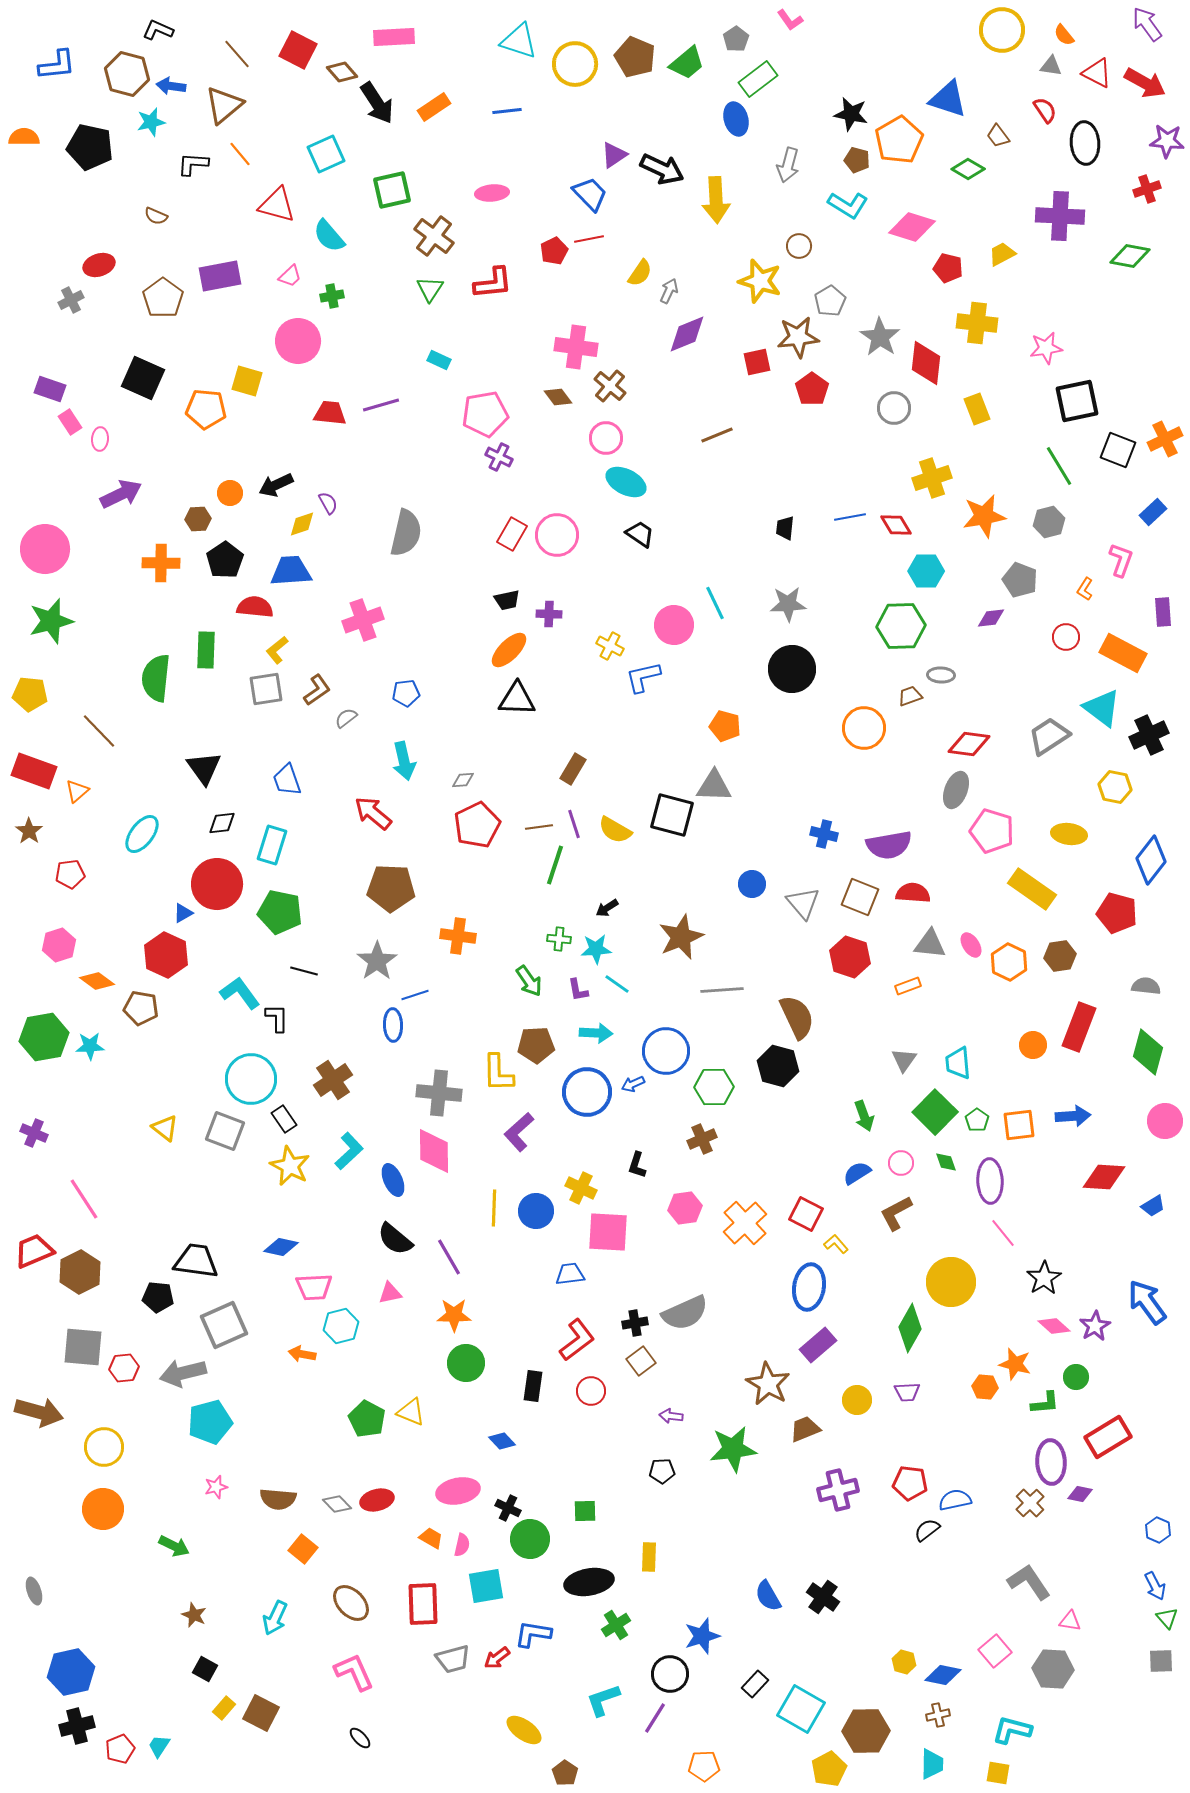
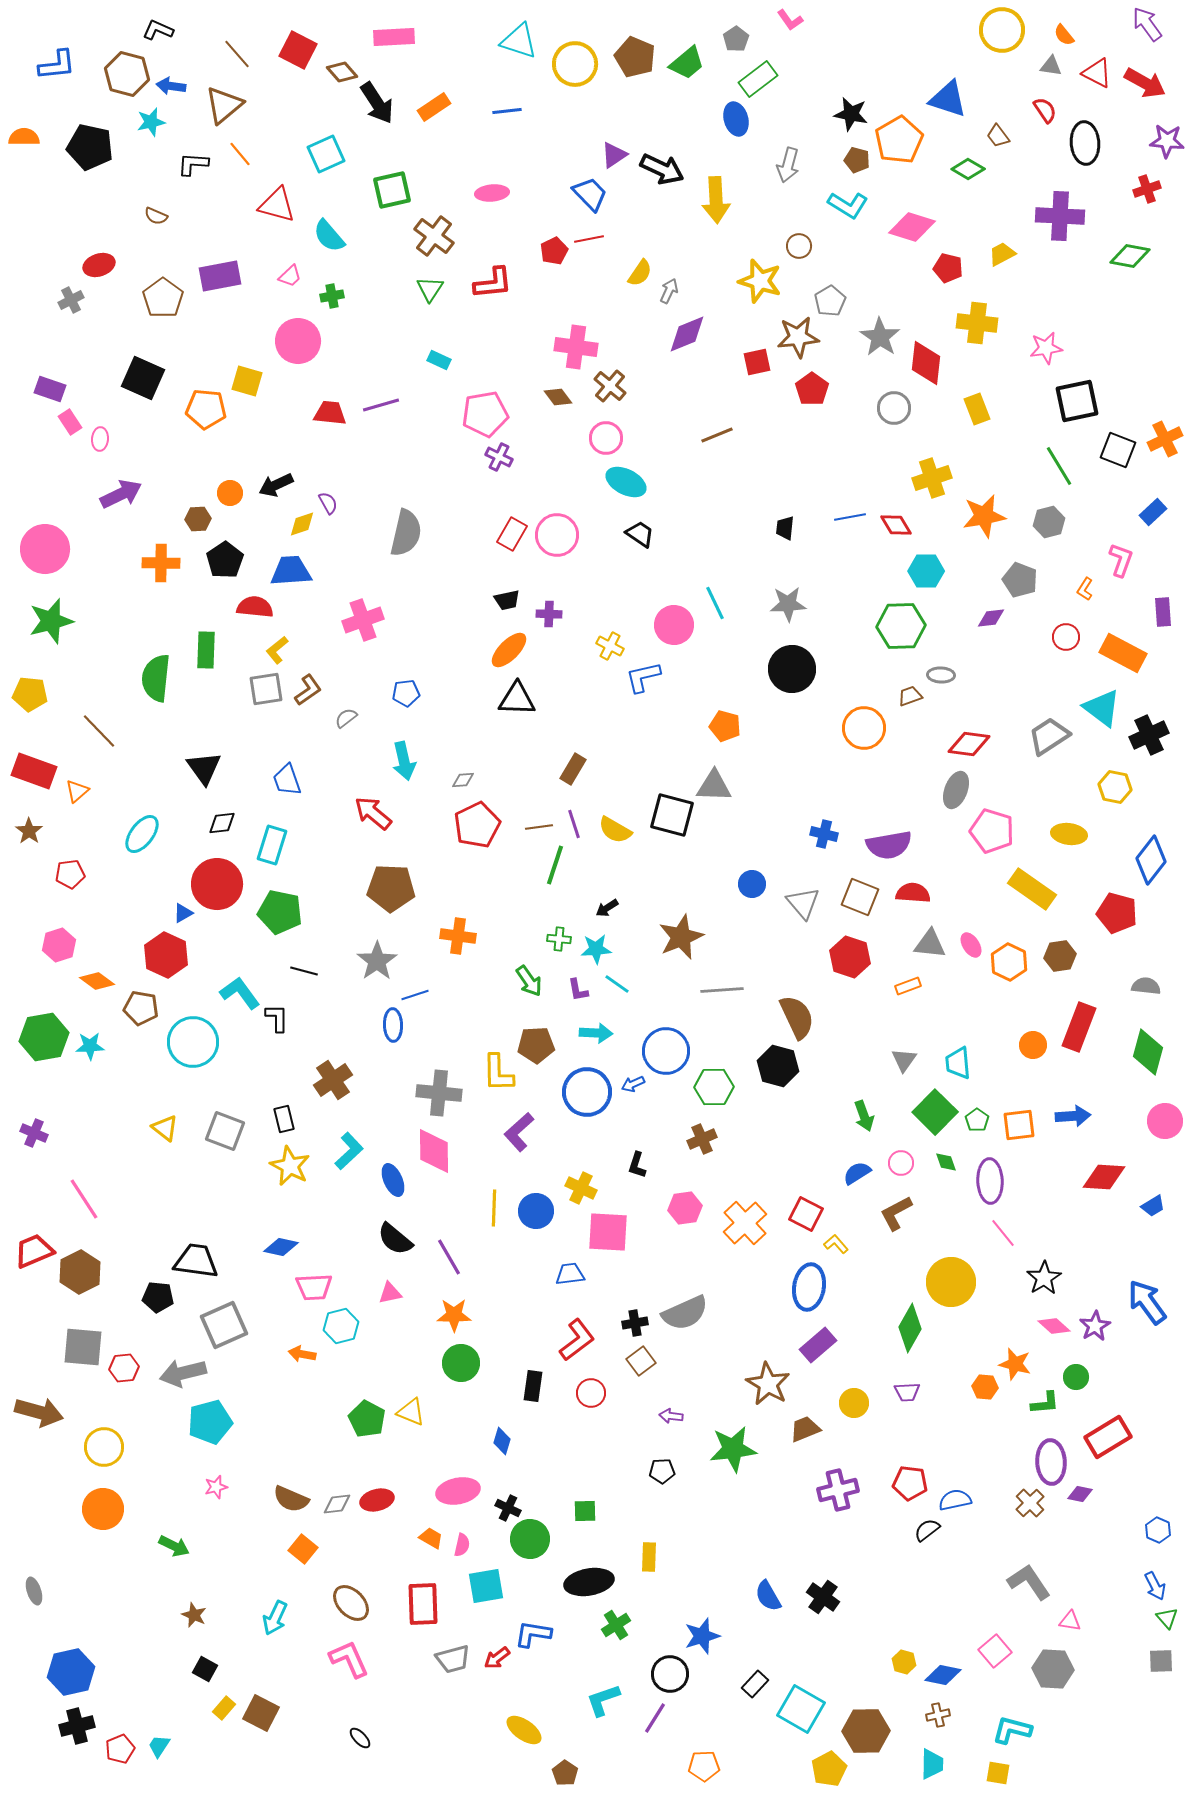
brown L-shape at (317, 690): moved 9 px left
cyan circle at (251, 1079): moved 58 px left, 37 px up
black rectangle at (284, 1119): rotated 20 degrees clockwise
green circle at (466, 1363): moved 5 px left
red circle at (591, 1391): moved 2 px down
yellow circle at (857, 1400): moved 3 px left, 3 px down
blue diamond at (502, 1441): rotated 60 degrees clockwise
brown semicircle at (278, 1499): moved 13 px right; rotated 18 degrees clockwise
gray diamond at (337, 1504): rotated 52 degrees counterclockwise
pink L-shape at (354, 1672): moved 5 px left, 13 px up
